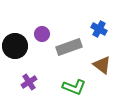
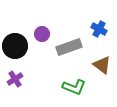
purple cross: moved 14 px left, 3 px up
